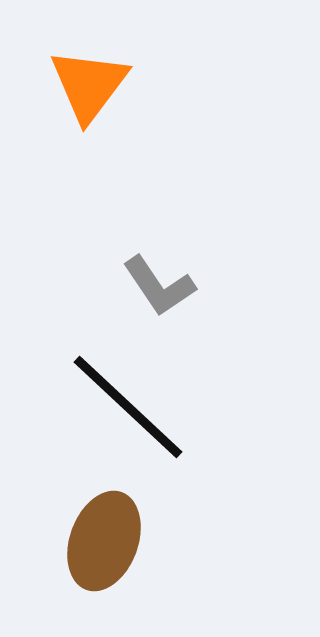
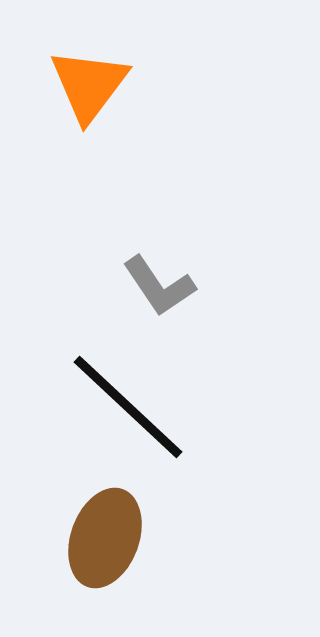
brown ellipse: moved 1 px right, 3 px up
